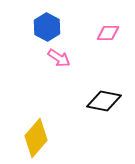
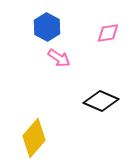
pink diamond: rotated 10 degrees counterclockwise
black diamond: moved 3 px left; rotated 12 degrees clockwise
yellow diamond: moved 2 px left
